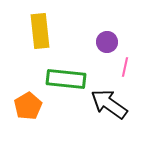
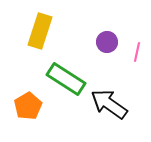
yellow rectangle: rotated 24 degrees clockwise
pink line: moved 12 px right, 15 px up
green rectangle: rotated 27 degrees clockwise
